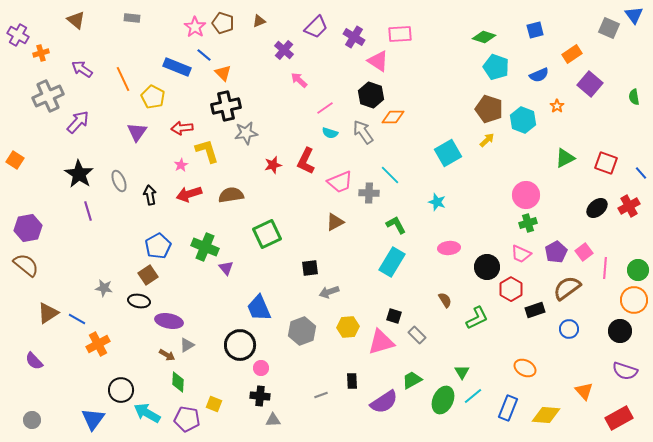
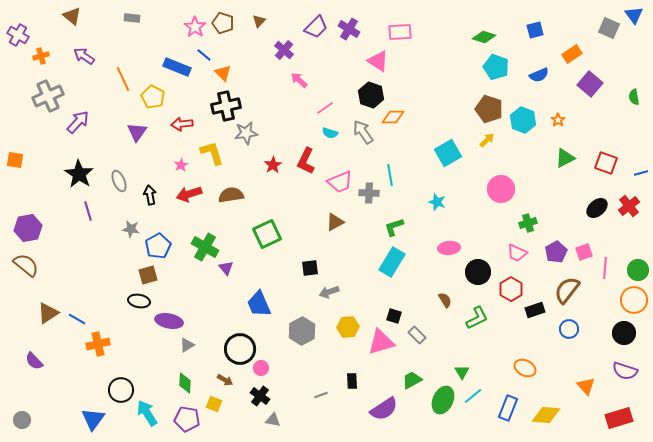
brown triangle at (76, 20): moved 4 px left, 4 px up
brown triangle at (259, 21): rotated 24 degrees counterclockwise
pink rectangle at (400, 34): moved 2 px up
purple cross at (354, 37): moved 5 px left, 8 px up
orange cross at (41, 53): moved 3 px down
purple arrow at (82, 69): moved 2 px right, 13 px up
orange star at (557, 106): moved 1 px right, 14 px down
red arrow at (182, 128): moved 4 px up
yellow L-shape at (207, 151): moved 5 px right, 2 px down
orange square at (15, 160): rotated 24 degrees counterclockwise
red star at (273, 165): rotated 18 degrees counterclockwise
blue line at (641, 173): rotated 64 degrees counterclockwise
cyan line at (390, 175): rotated 35 degrees clockwise
pink circle at (526, 195): moved 25 px left, 6 px up
red cross at (629, 206): rotated 10 degrees counterclockwise
green L-shape at (396, 225): moved 2 px left, 2 px down; rotated 80 degrees counterclockwise
green cross at (205, 247): rotated 8 degrees clockwise
pink square at (584, 252): rotated 18 degrees clockwise
pink trapezoid at (521, 254): moved 4 px left, 1 px up
black circle at (487, 267): moved 9 px left, 5 px down
brown square at (148, 275): rotated 18 degrees clockwise
gray star at (104, 288): moved 27 px right, 59 px up
brown semicircle at (567, 288): moved 2 px down; rotated 16 degrees counterclockwise
blue trapezoid at (259, 308): moved 4 px up
gray hexagon at (302, 331): rotated 8 degrees counterclockwise
black circle at (620, 331): moved 4 px right, 2 px down
orange cross at (98, 344): rotated 15 degrees clockwise
black circle at (240, 345): moved 4 px down
brown arrow at (167, 355): moved 58 px right, 25 px down
green diamond at (178, 382): moved 7 px right, 1 px down
orange triangle at (584, 391): moved 2 px right, 5 px up
black cross at (260, 396): rotated 30 degrees clockwise
purple semicircle at (384, 402): moved 7 px down
cyan arrow at (147, 413): rotated 28 degrees clockwise
red rectangle at (619, 418): rotated 12 degrees clockwise
gray circle at (32, 420): moved 10 px left
gray triangle at (273, 420): rotated 14 degrees clockwise
